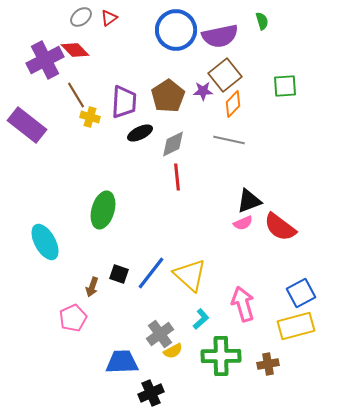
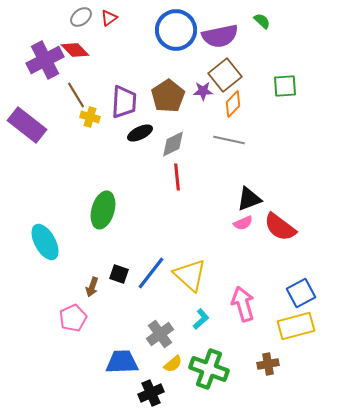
green semicircle: rotated 30 degrees counterclockwise
black triangle: moved 2 px up
yellow semicircle: moved 13 px down; rotated 12 degrees counterclockwise
green cross: moved 12 px left, 13 px down; rotated 21 degrees clockwise
